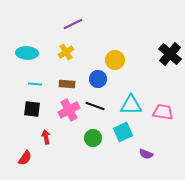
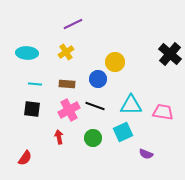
yellow circle: moved 2 px down
red arrow: moved 13 px right
